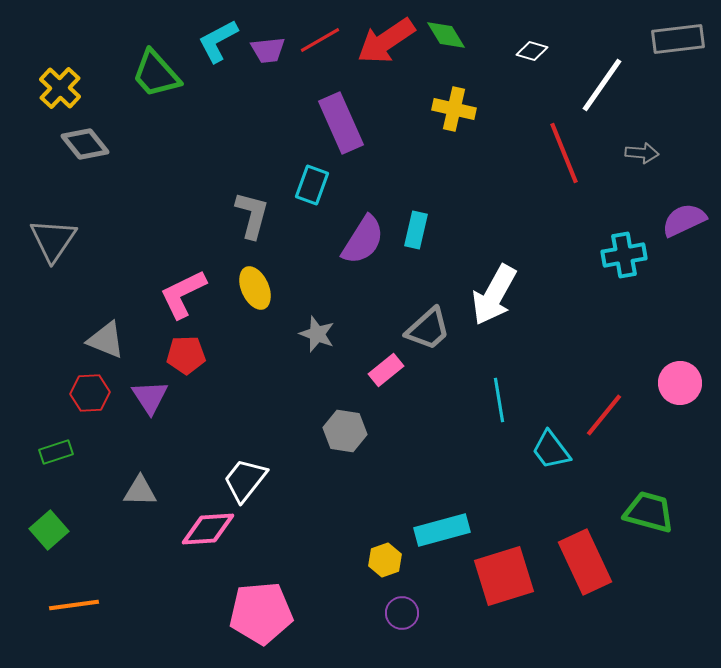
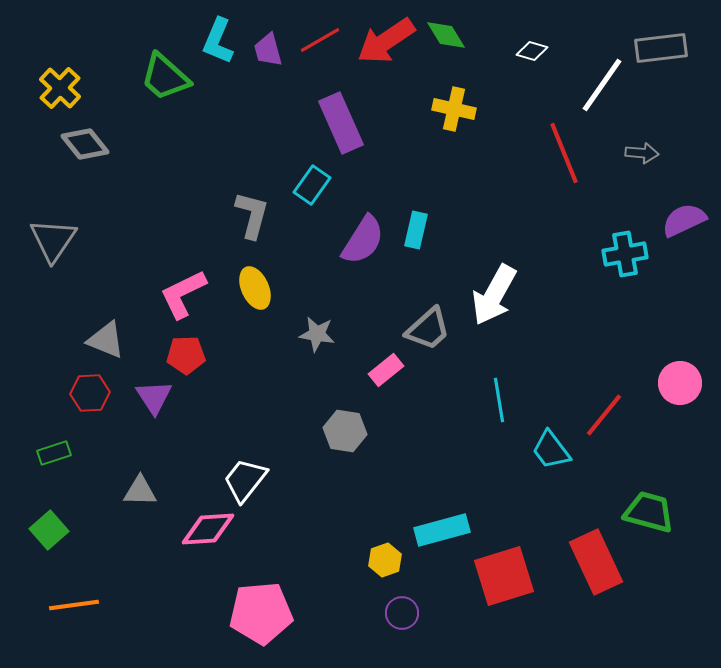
gray rectangle at (678, 39): moved 17 px left, 9 px down
cyan L-shape at (218, 41): rotated 39 degrees counterclockwise
purple trapezoid at (268, 50): rotated 81 degrees clockwise
green trapezoid at (156, 74): moved 9 px right, 3 px down; rotated 6 degrees counterclockwise
cyan rectangle at (312, 185): rotated 15 degrees clockwise
cyan cross at (624, 255): moved 1 px right, 1 px up
gray star at (317, 334): rotated 12 degrees counterclockwise
purple triangle at (150, 397): moved 4 px right
green rectangle at (56, 452): moved 2 px left, 1 px down
red rectangle at (585, 562): moved 11 px right
